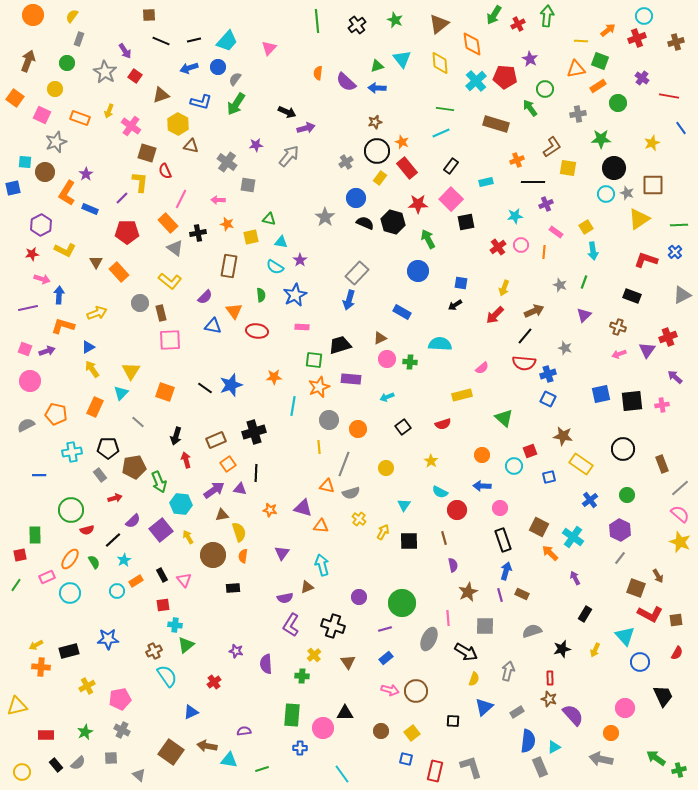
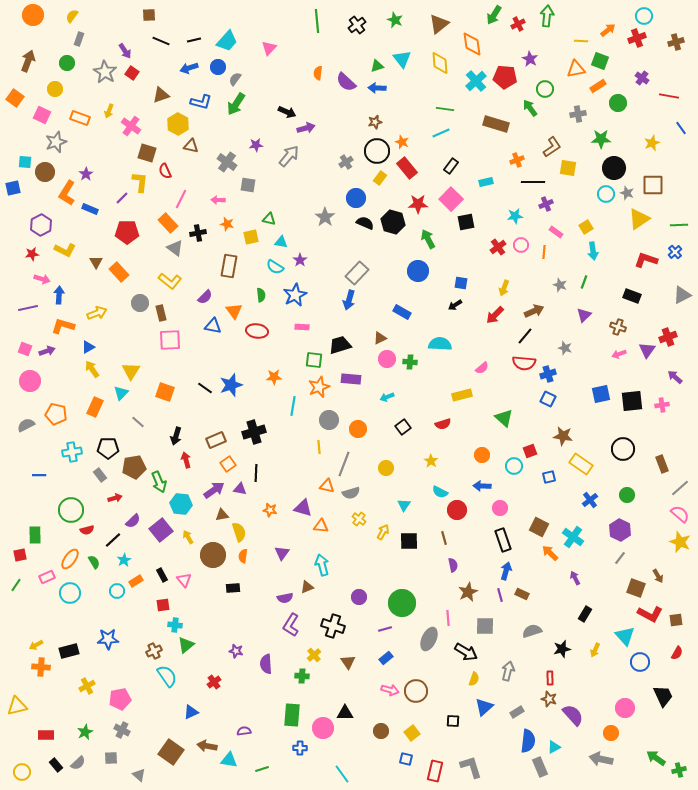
red square at (135, 76): moved 3 px left, 3 px up
